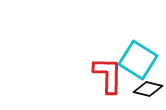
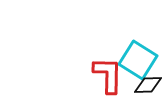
black diamond: moved 4 px up; rotated 16 degrees counterclockwise
